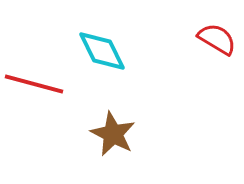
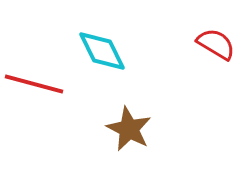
red semicircle: moved 1 px left, 5 px down
brown star: moved 16 px right, 5 px up
